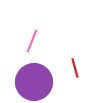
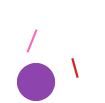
purple circle: moved 2 px right
